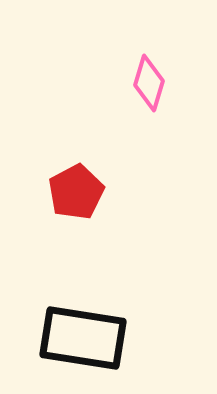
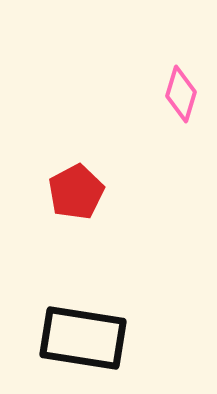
pink diamond: moved 32 px right, 11 px down
